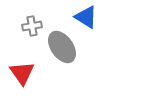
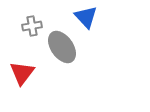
blue triangle: rotated 15 degrees clockwise
red triangle: rotated 12 degrees clockwise
